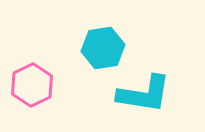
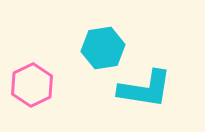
cyan L-shape: moved 1 px right, 5 px up
